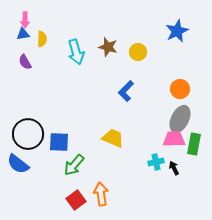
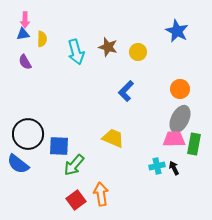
blue star: rotated 20 degrees counterclockwise
blue square: moved 4 px down
cyan cross: moved 1 px right, 4 px down
